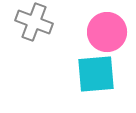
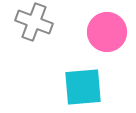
cyan square: moved 13 px left, 13 px down
